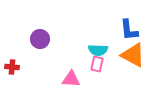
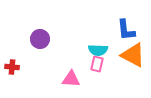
blue L-shape: moved 3 px left
